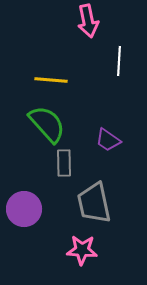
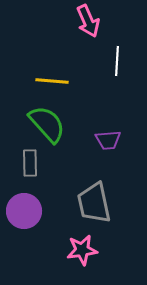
pink arrow: rotated 12 degrees counterclockwise
white line: moved 2 px left
yellow line: moved 1 px right, 1 px down
purple trapezoid: rotated 40 degrees counterclockwise
gray rectangle: moved 34 px left
purple circle: moved 2 px down
pink star: rotated 12 degrees counterclockwise
